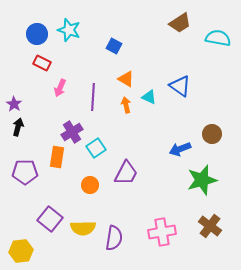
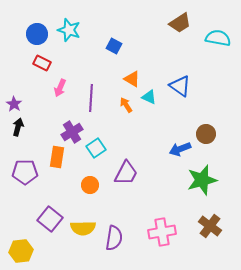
orange triangle: moved 6 px right
purple line: moved 2 px left, 1 px down
orange arrow: rotated 21 degrees counterclockwise
brown circle: moved 6 px left
